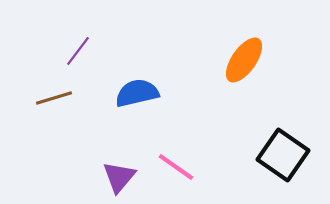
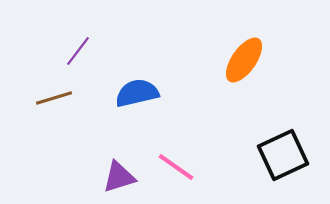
black square: rotated 30 degrees clockwise
purple triangle: rotated 33 degrees clockwise
